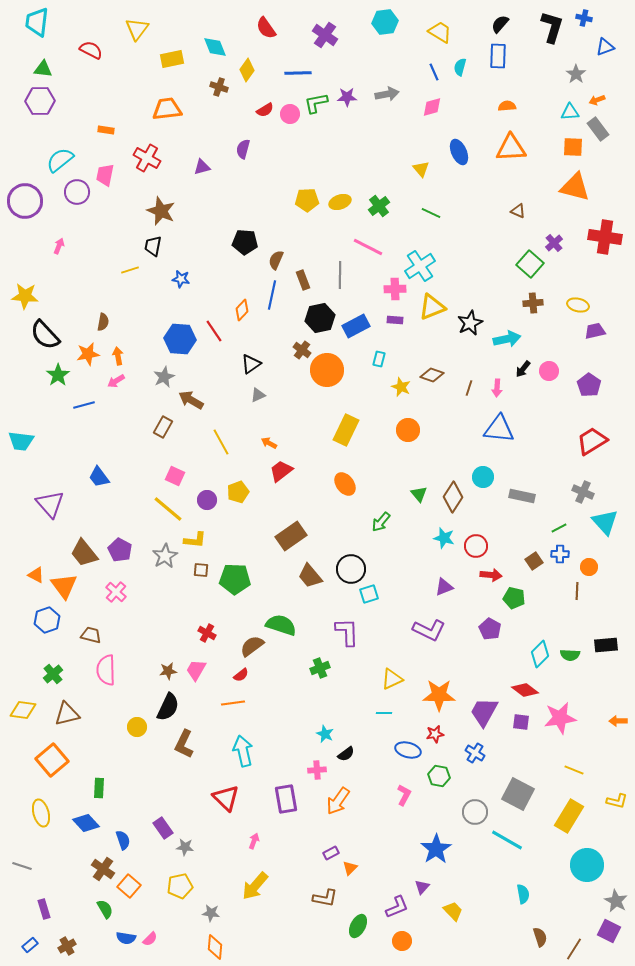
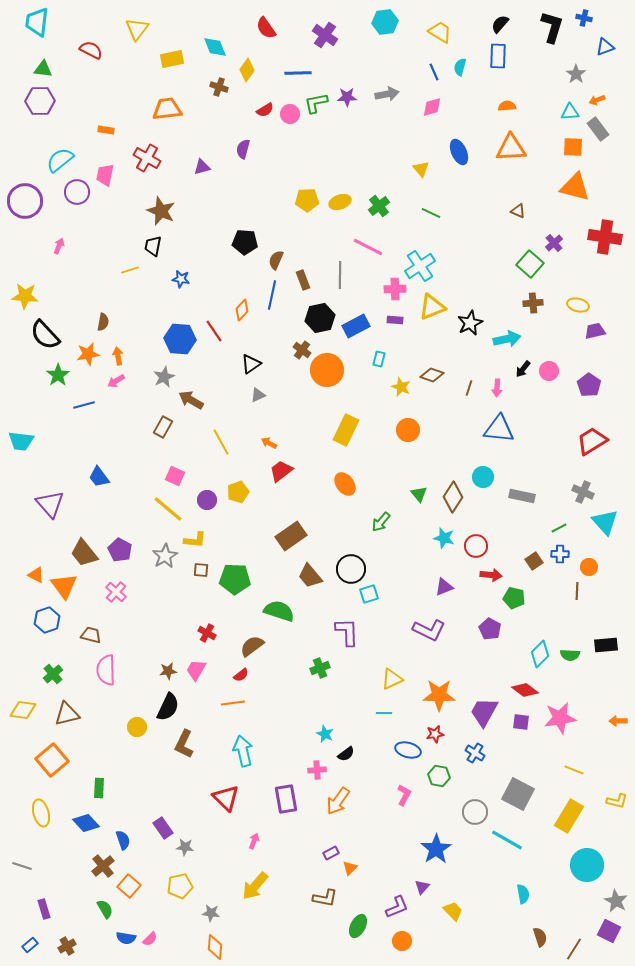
green semicircle at (281, 625): moved 2 px left, 14 px up
brown cross at (103, 869): moved 3 px up; rotated 15 degrees clockwise
